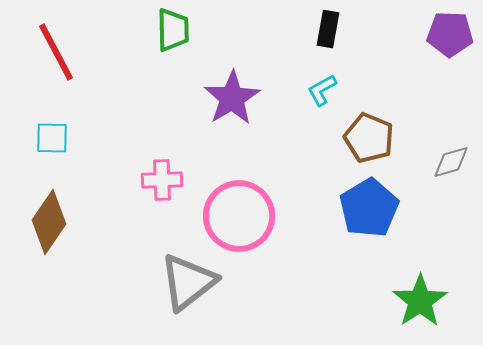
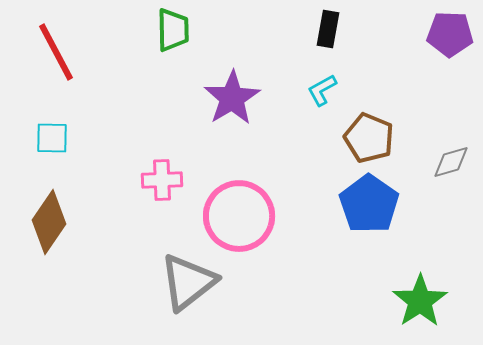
blue pentagon: moved 4 px up; rotated 6 degrees counterclockwise
